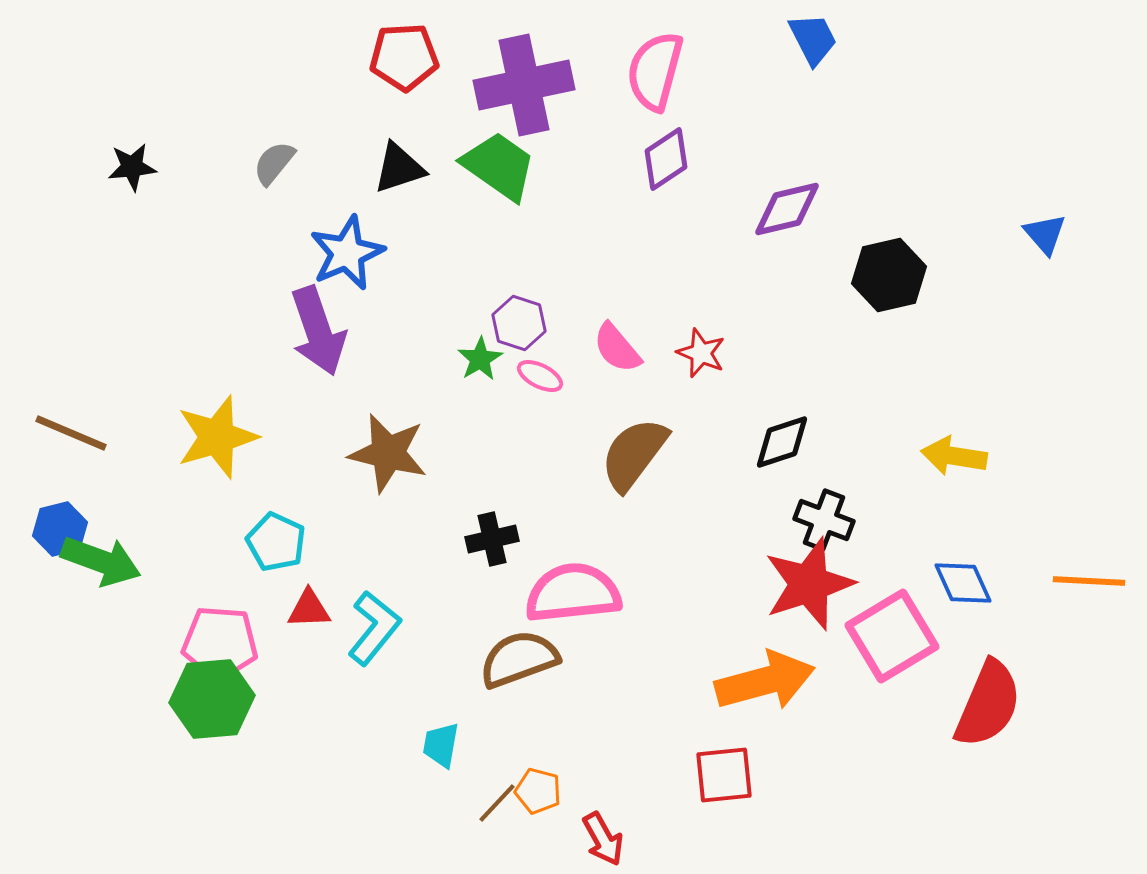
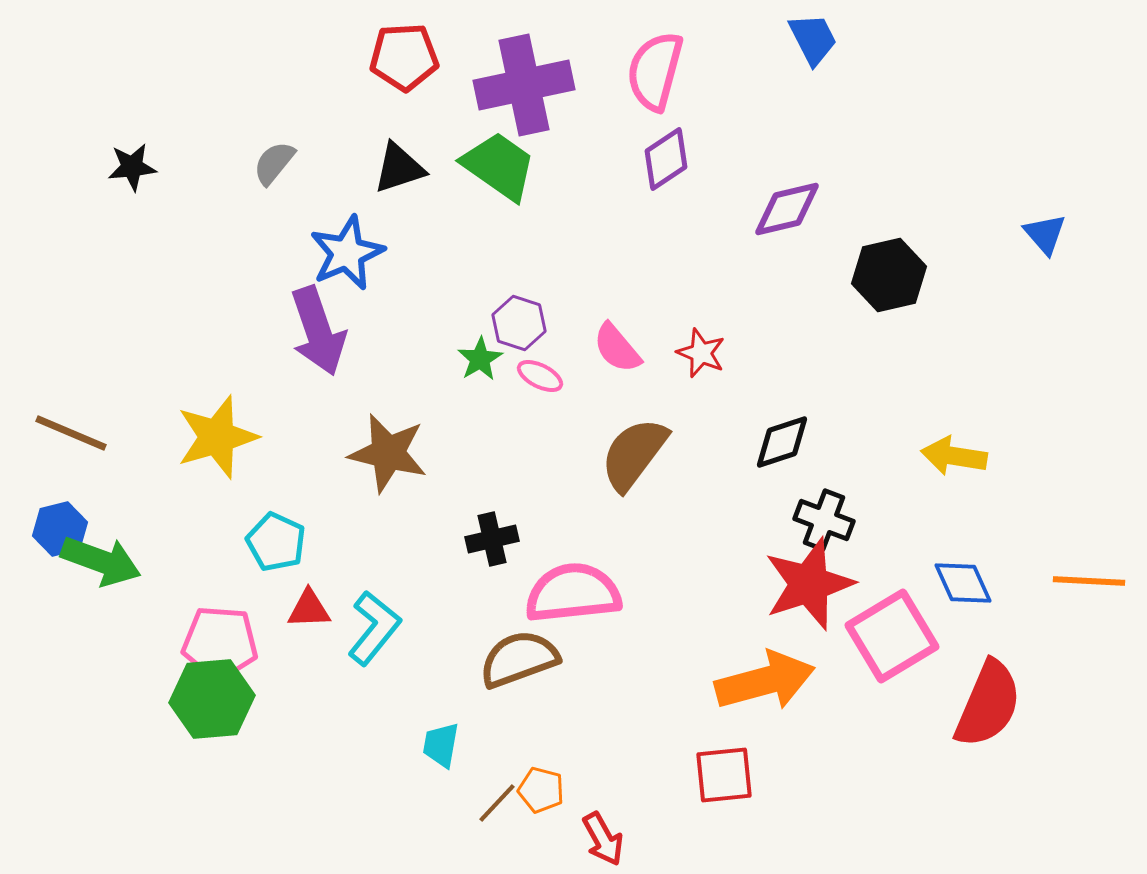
orange pentagon at (538, 791): moved 3 px right, 1 px up
